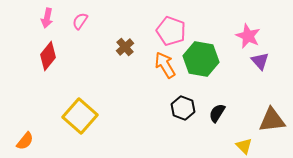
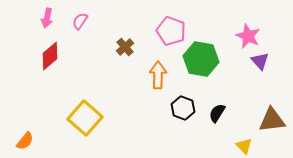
red diamond: moved 2 px right; rotated 12 degrees clockwise
orange arrow: moved 7 px left, 10 px down; rotated 32 degrees clockwise
yellow square: moved 5 px right, 2 px down
